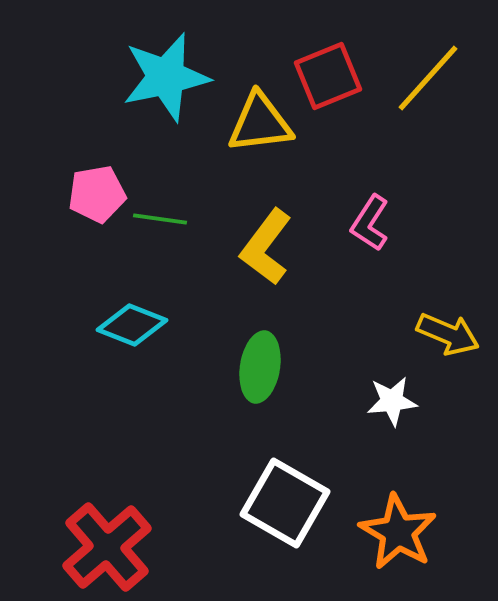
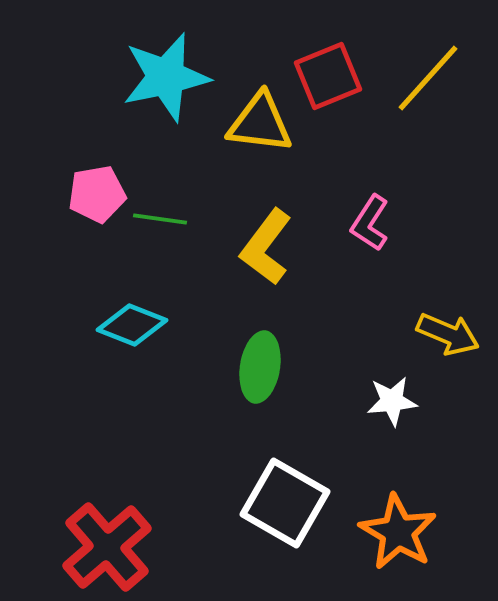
yellow triangle: rotated 14 degrees clockwise
